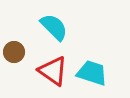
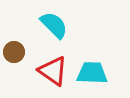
cyan semicircle: moved 2 px up
cyan trapezoid: rotated 16 degrees counterclockwise
